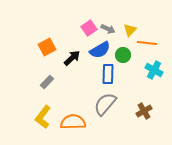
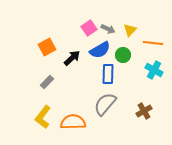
orange line: moved 6 px right
